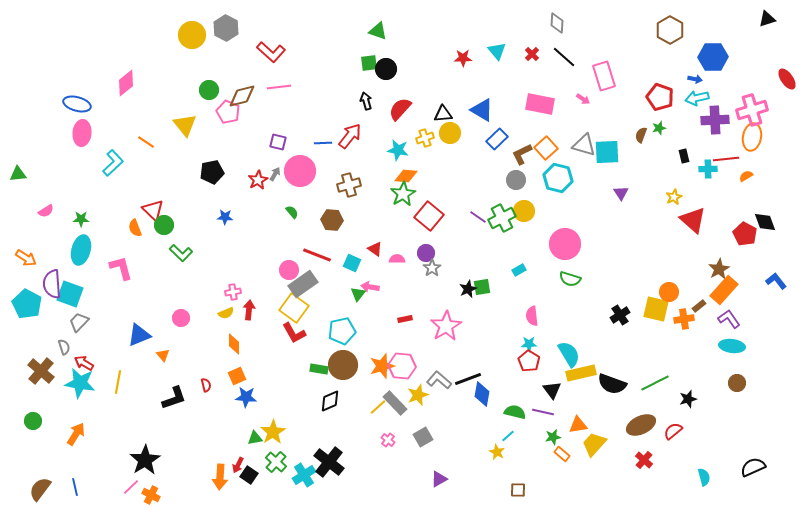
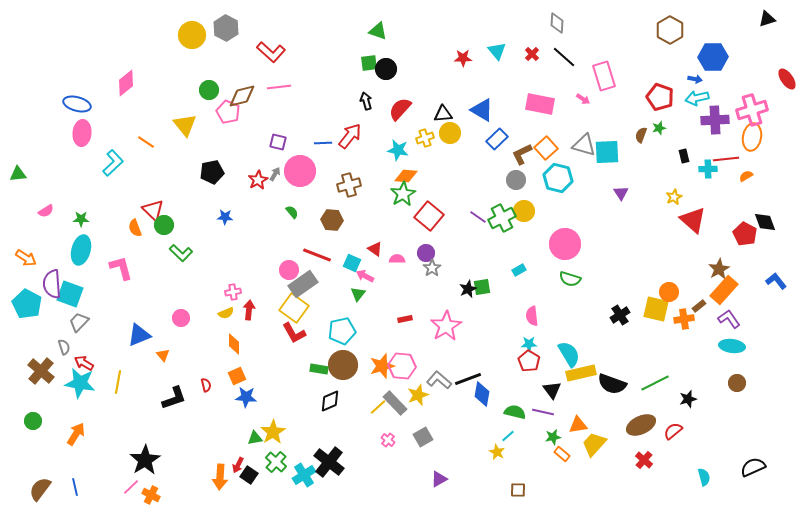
pink arrow at (370, 287): moved 5 px left, 11 px up; rotated 18 degrees clockwise
